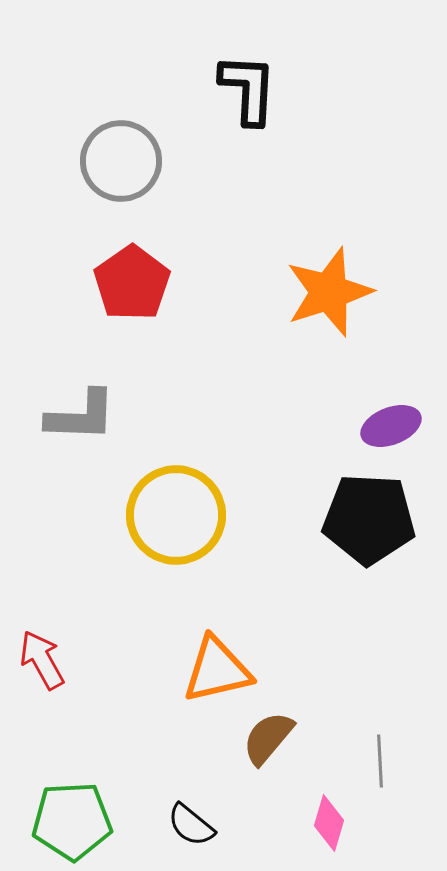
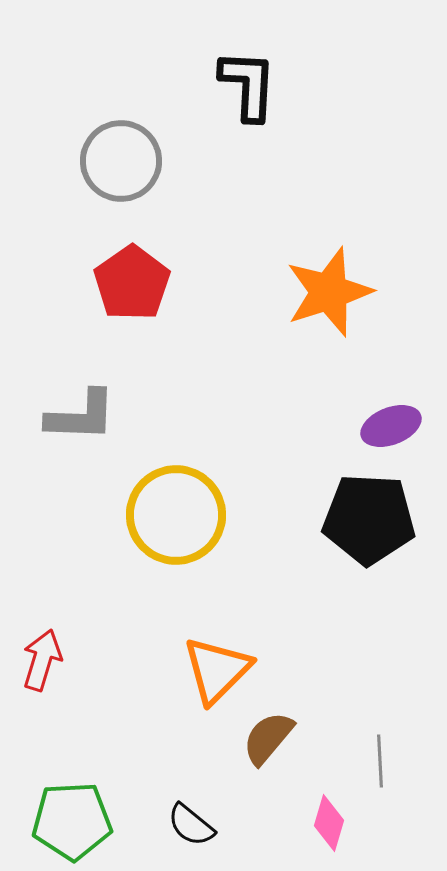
black L-shape: moved 4 px up
red arrow: rotated 46 degrees clockwise
orange triangle: rotated 32 degrees counterclockwise
